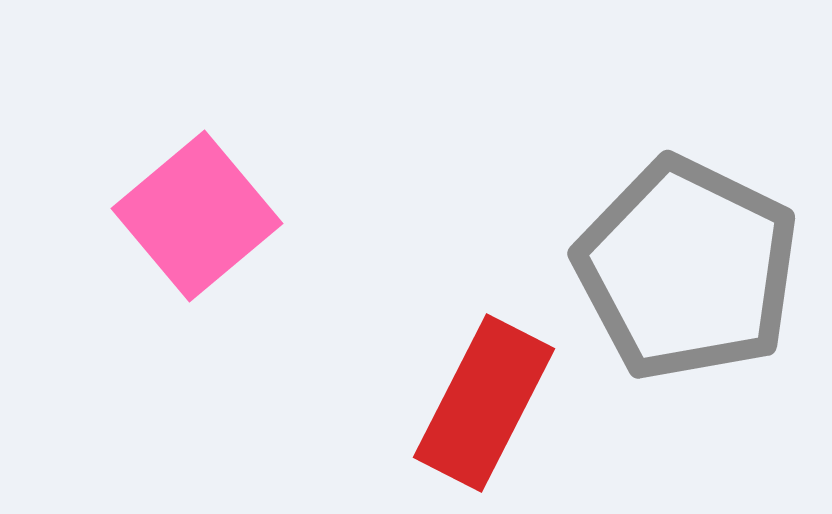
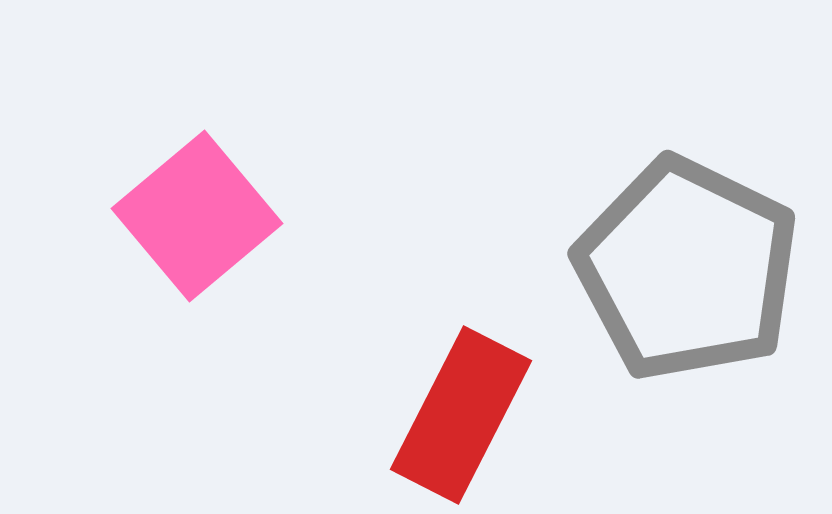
red rectangle: moved 23 px left, 12 px down
